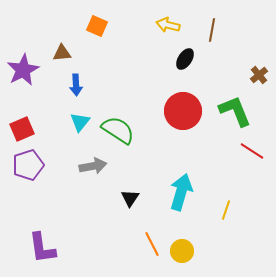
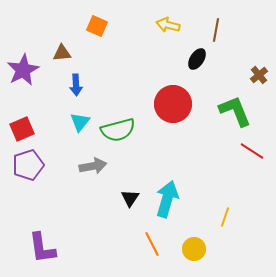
brown line: moved 4 px right
black ellipse: moved 12 px right
red circle: moved 10 px left, 7 px up
green semicircle: rotated 132 degrees clockwise
cyan arrow: moved 14 px left, 7 px down
yellow line: moved 1 px left, 7 px down
yellow circle: moved 12 px right, 2 px up
